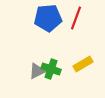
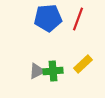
red line: moved 2 px right, 1 px down
yellow rectangle: rotated 12 degrees counterclockwise
green cross: moved 2 px right, 2 px down; rotated 24 degrees counterclockwise
